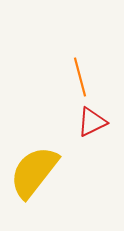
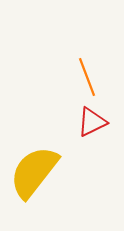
orange line: moved 7 px right; rotated 6 degrees counterclockwise
